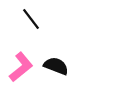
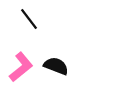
black line: moved 2 px left
